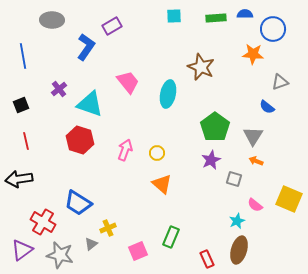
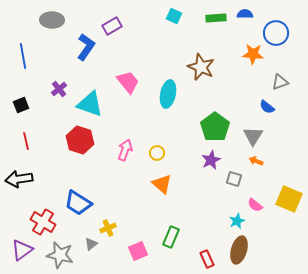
cyan square at (174, 16): rotated 28 degrees clockwise
blue circle at (273, 29): moved 3 px right, 4 px down
